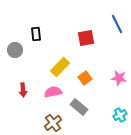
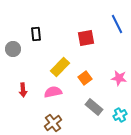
gray circle: moved 2 px left, 1 px up
gray rectangle: moved 15 px right
